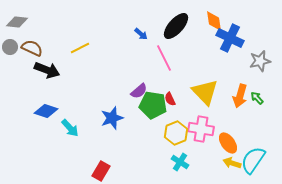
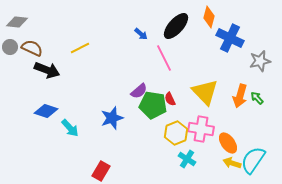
orange diamond: moved 5 px left, 4 px up; rotated 25 degrees clockwise
cyan cross: moved 7 px right, 3 px up
